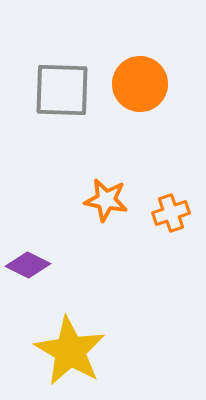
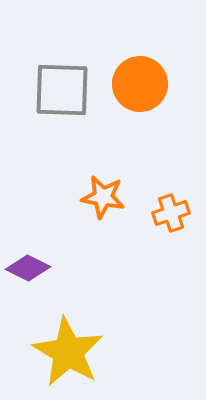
orange star: moved 3 px left, 3 px up
purple diamond: moved 3 px down
yellow star: moved 2 px left, 1 px down
